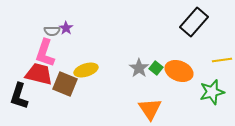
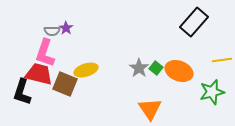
black L-shape: moved 3 px right, 4 px up
